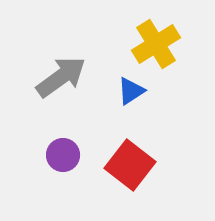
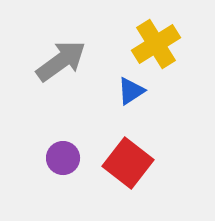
gray arrow: moved 16 px up
purple circle: moved 3 px down
red square: moved 2 px left, 2 px up
